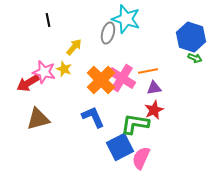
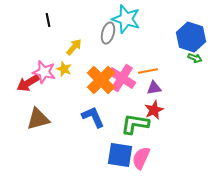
blue square: moved 8 px down; rotated 36 degrees clockwise
